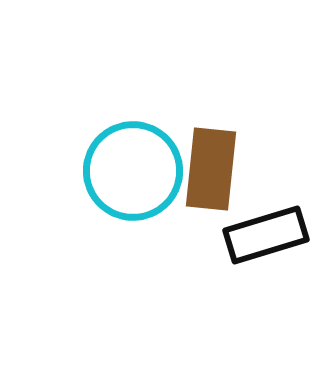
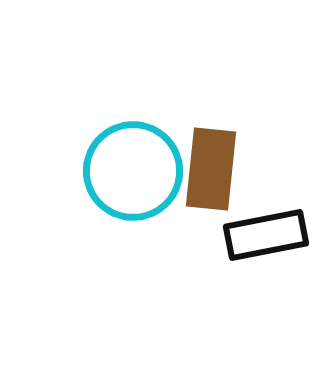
black rectangle: rotated 6 degrees clockwise
